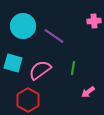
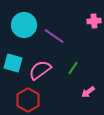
cyan circle: moved 1 px right, 1 px up
green line: rotated 24 degrees clockwise
